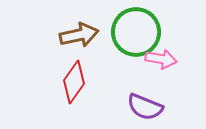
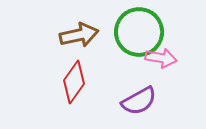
green circle: moved 3 px right
pink arrow: moved 1 px up
purple semicircle: moved 6 px left, 6 px up; rotated 51 degrees counterclockwise
